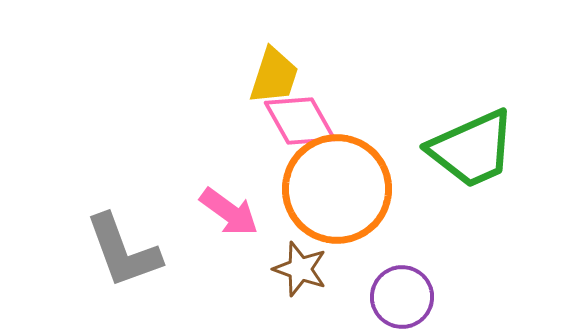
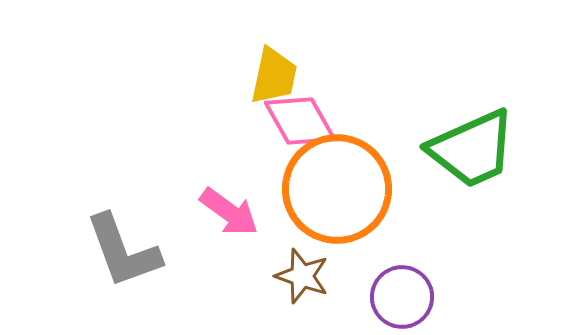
yellow trapezoid: rotated 6 degrees counterclockwise
brown star: moved 2 px right, 7 px down
